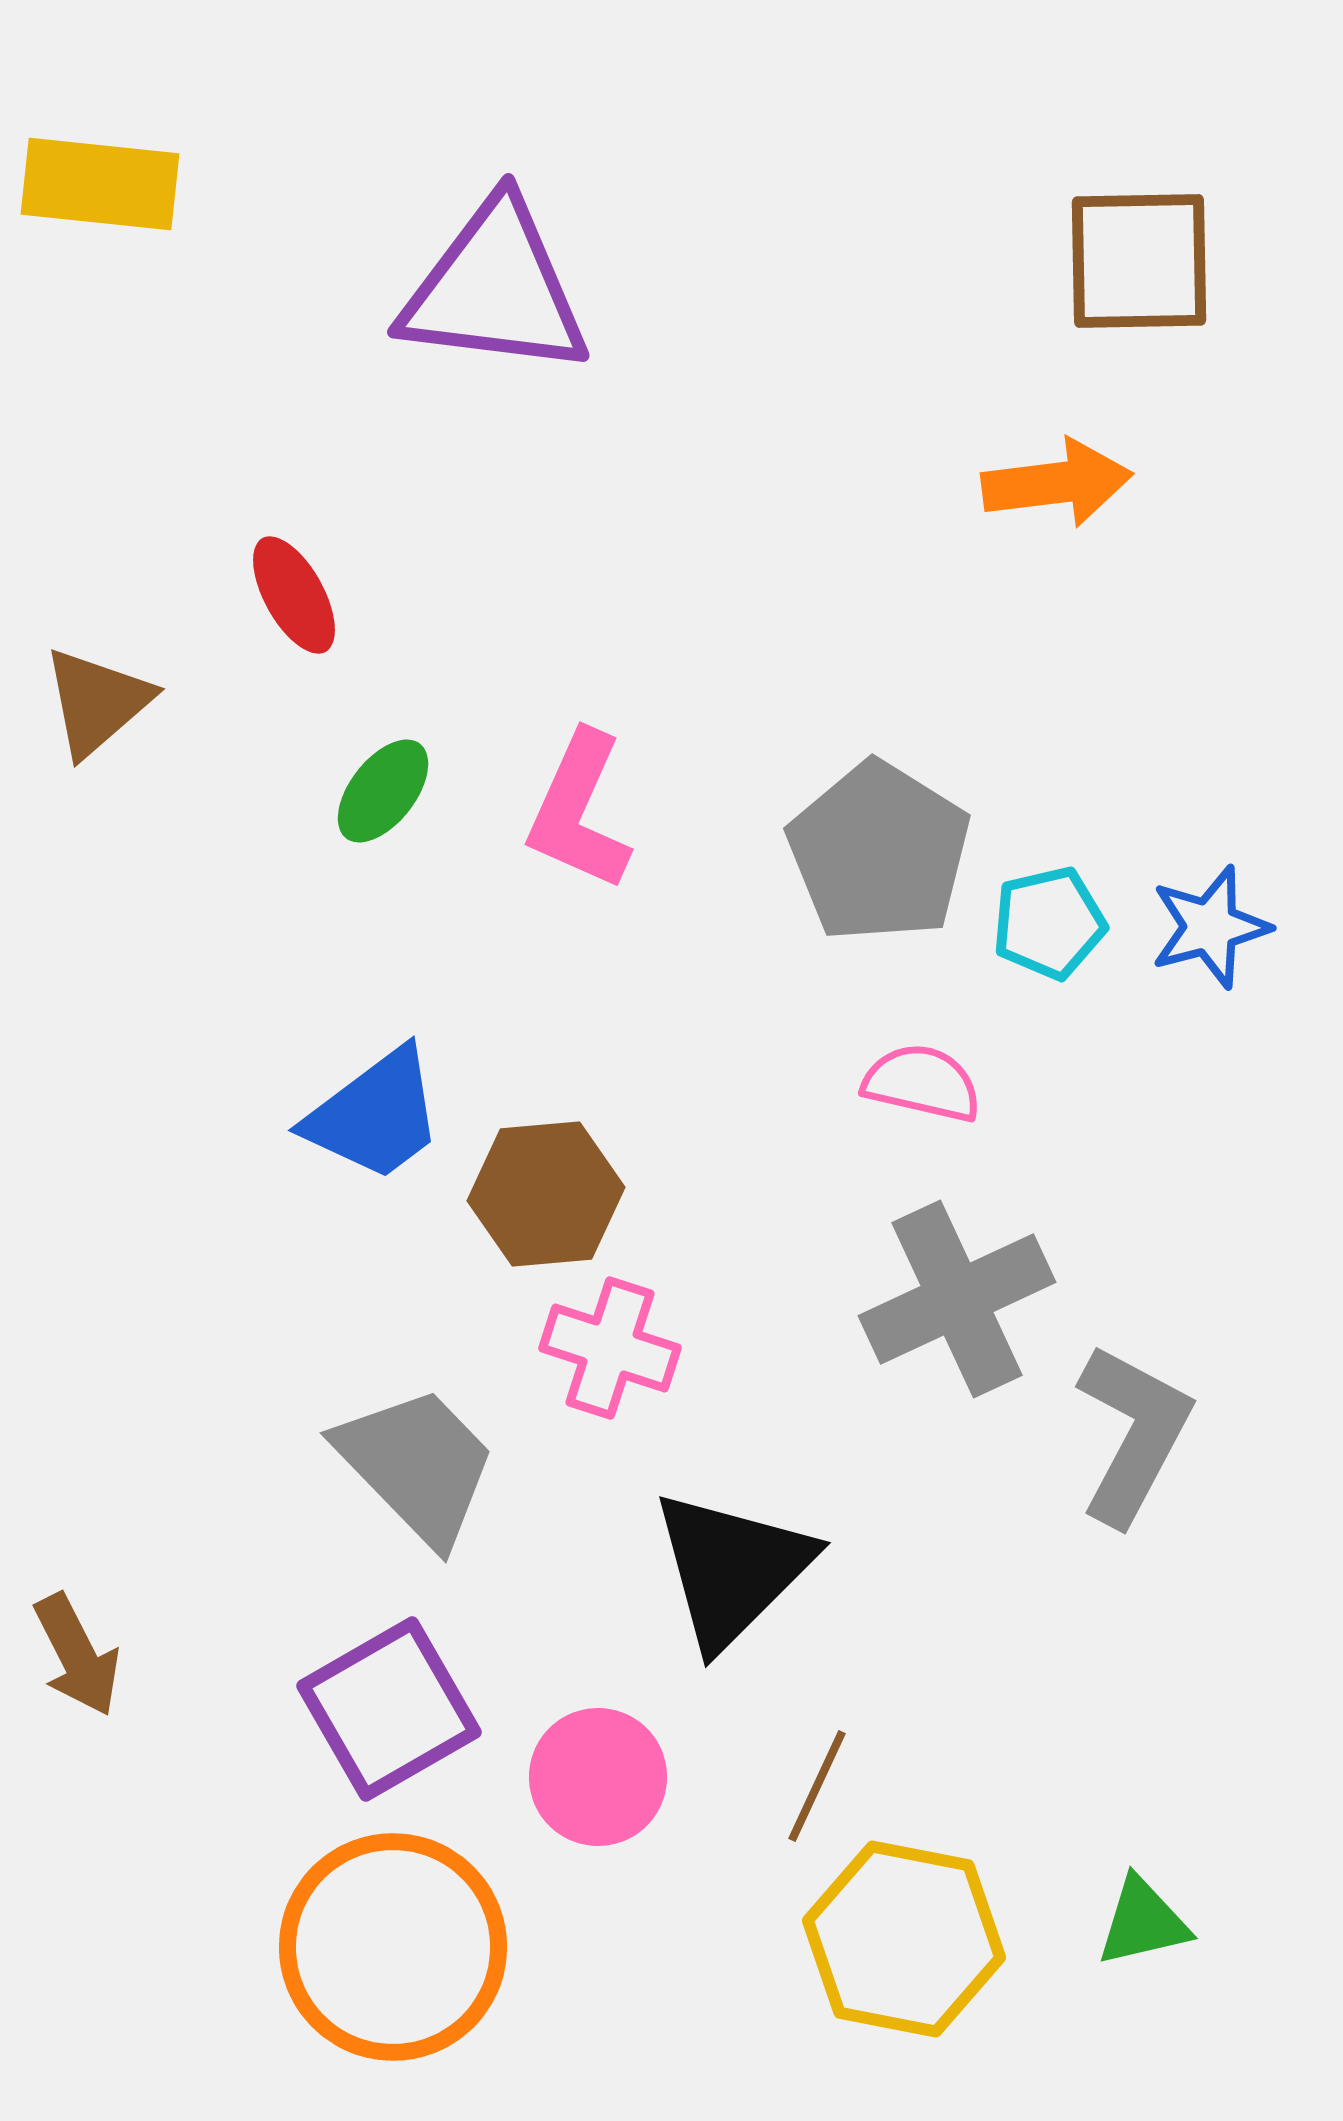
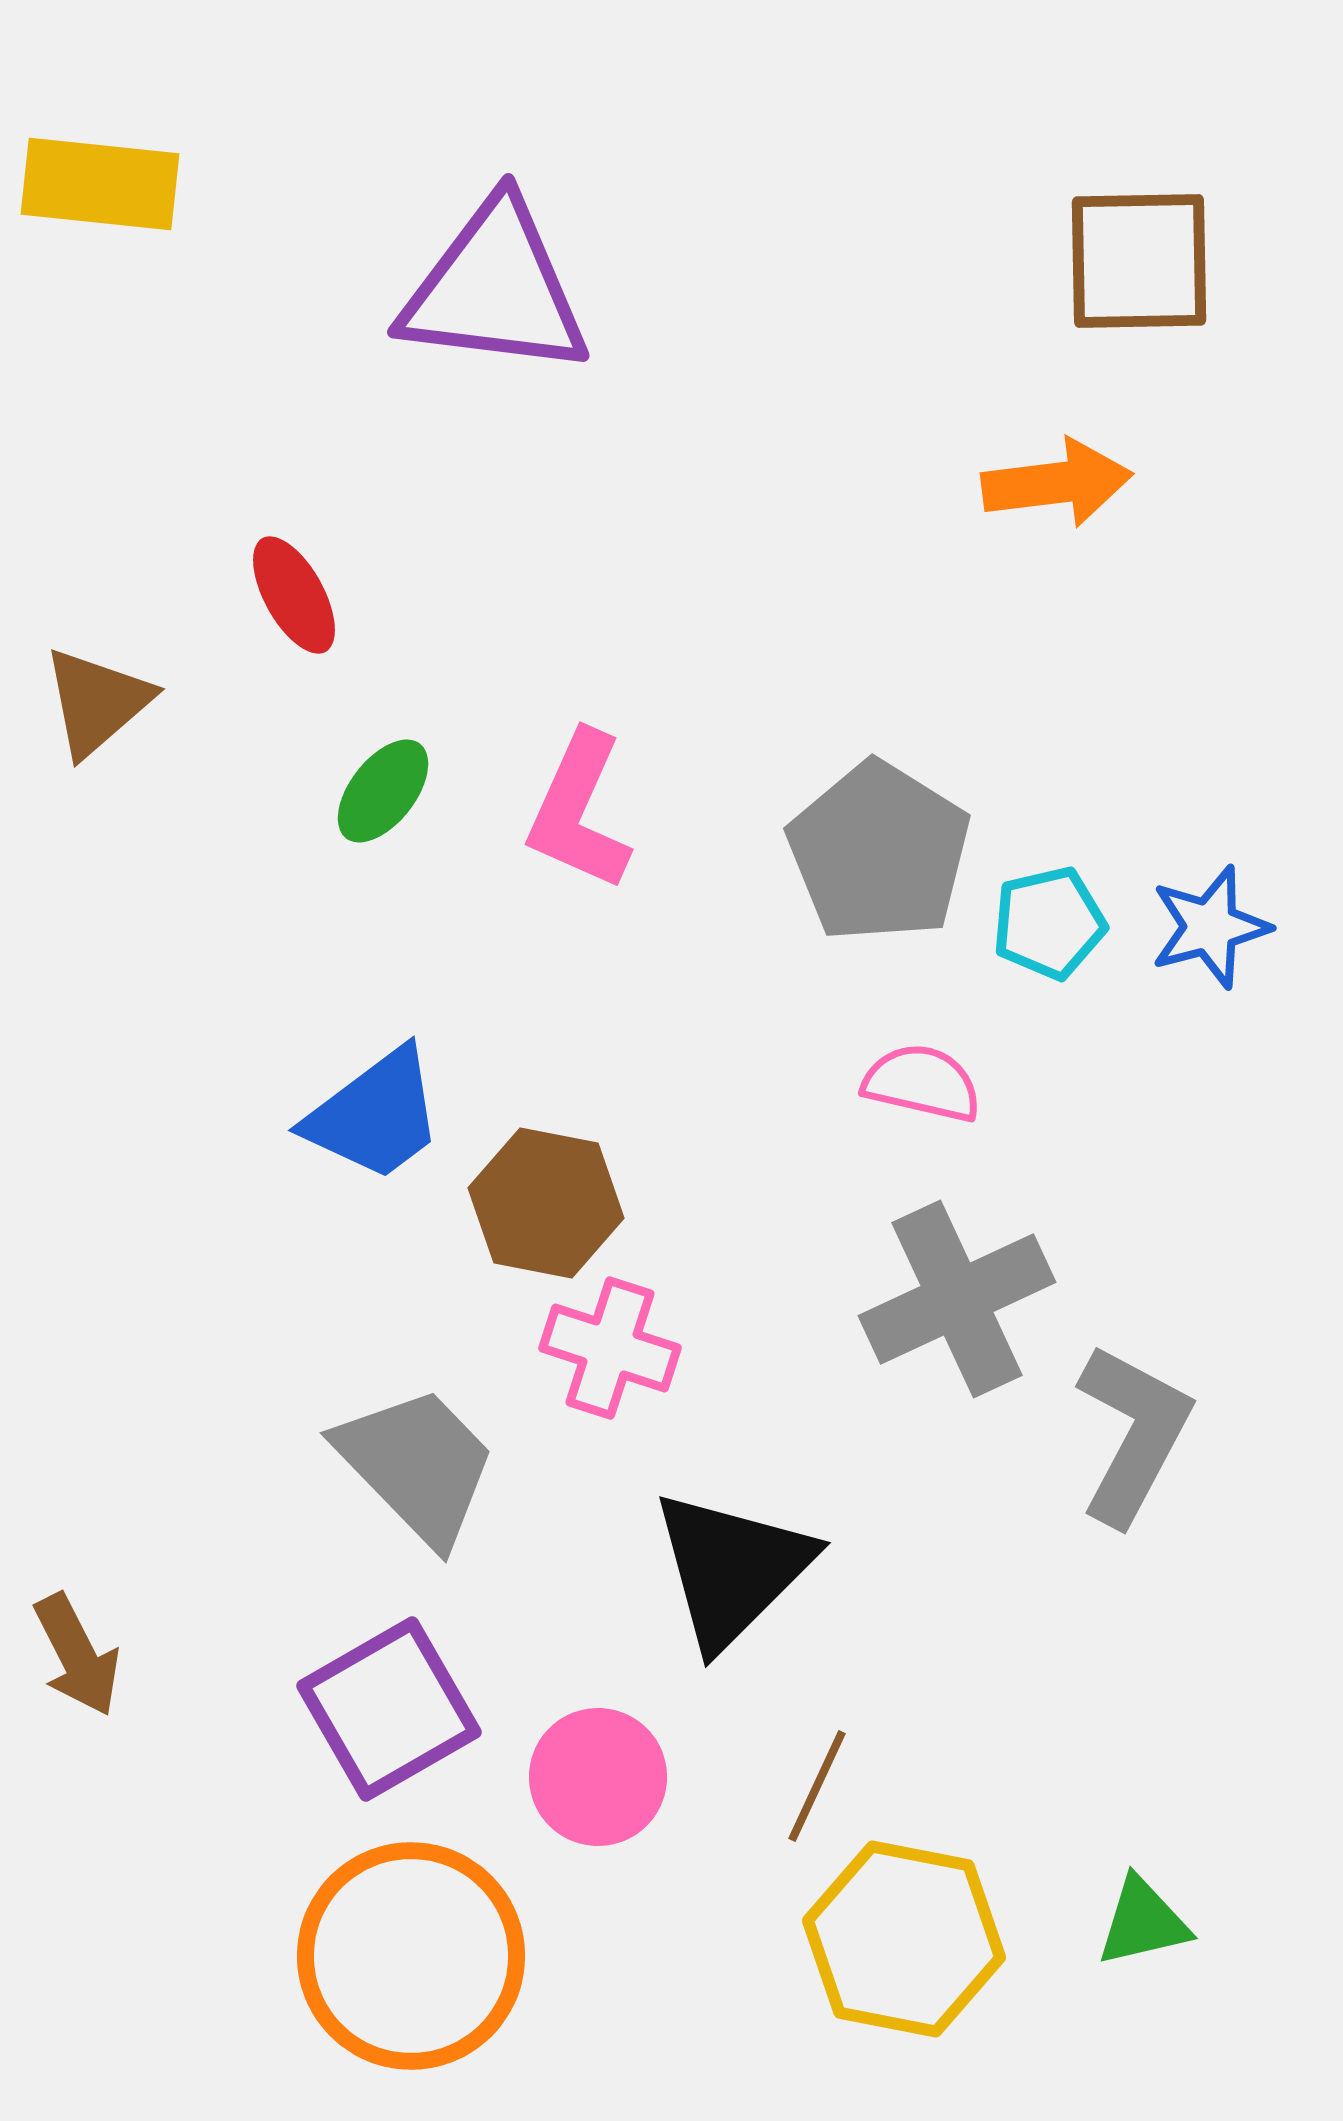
brown hexagon: moved 9 px down; rotated 16 degrees clockwise
orange circle: moved 18 px right, 9 px down
